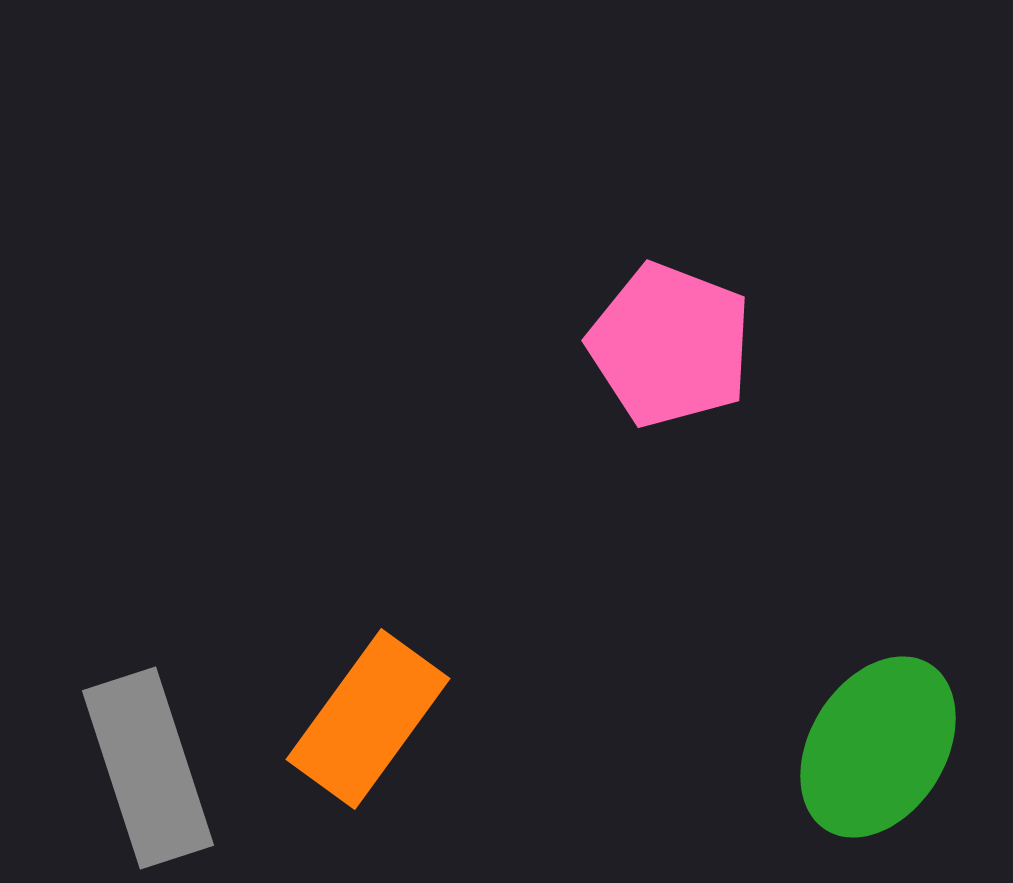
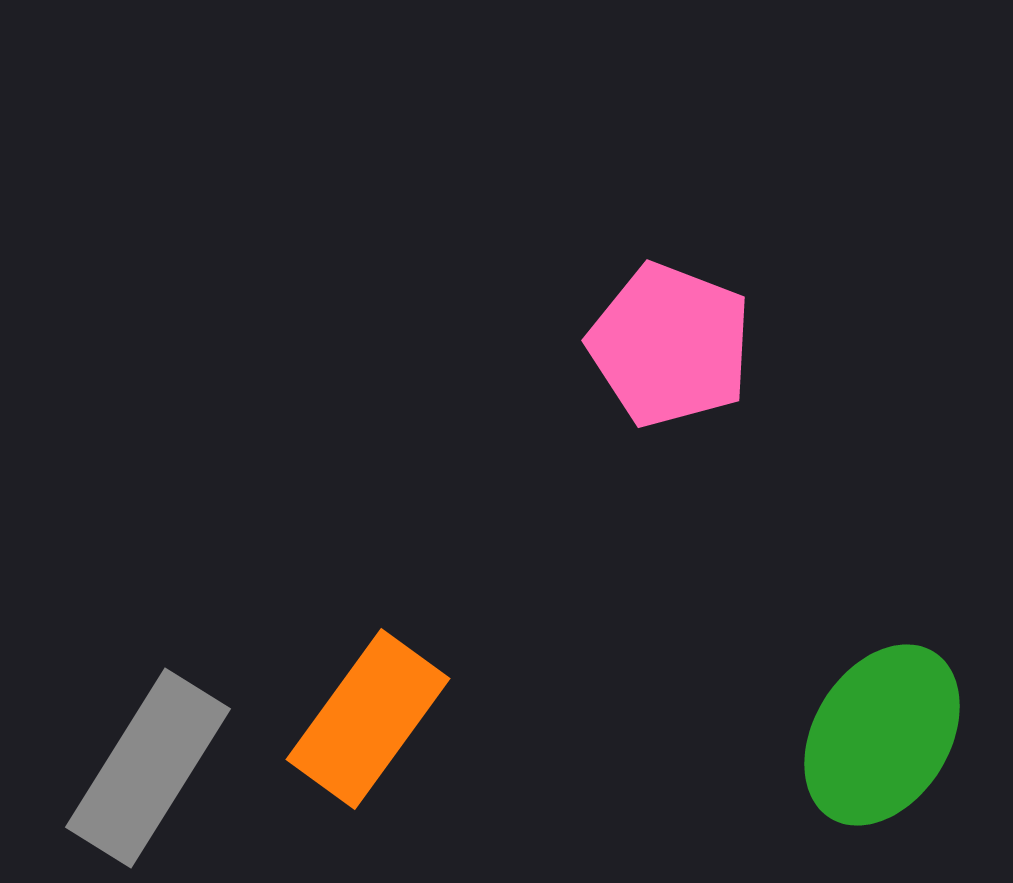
green ellipse: moved 4 px right, 12 px up
gray rectangle: rotated 50 degrees clockwise
